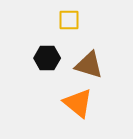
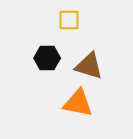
brown triangle: moved 1 px down
orange triangle: rotated 28 degrees counterclockwise
